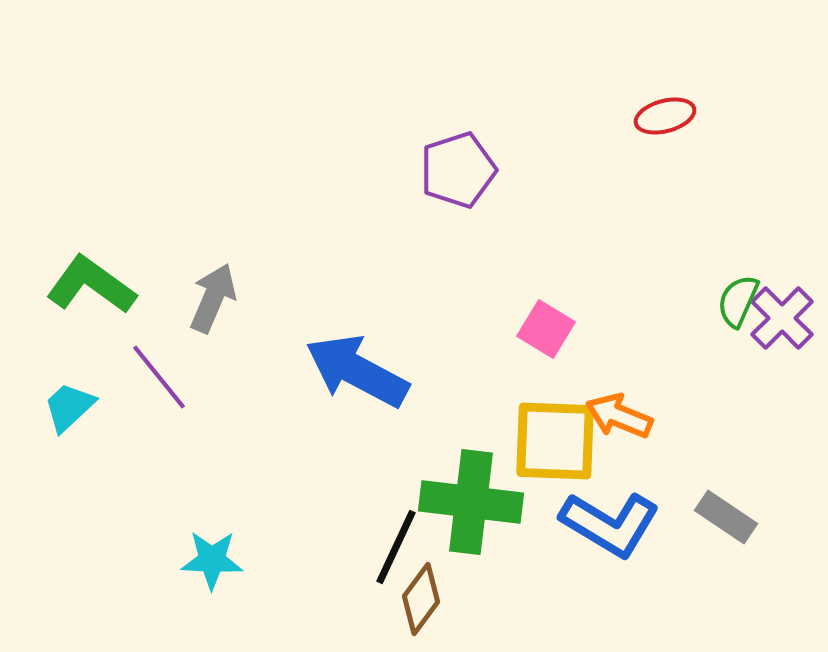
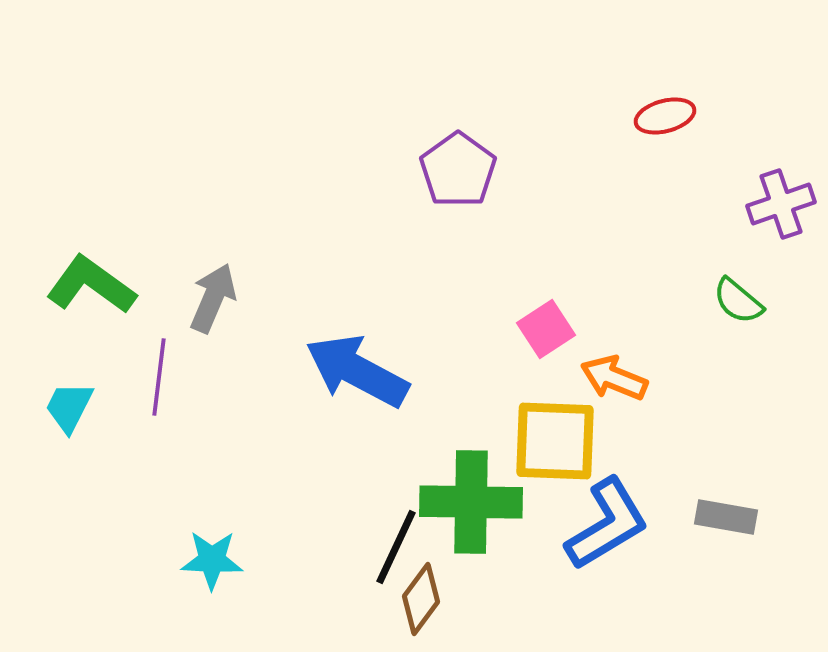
purple pentagon: rotated 18 degrees counterclockwise
green semicircle: rotated 74 degrees counterclockwise
purple cross: moved 1 px left, 114 px up; rotated 26 degrees clockwise
pink square: rotated 26 degrees clockwise
purple line: rotated 46 degrees clockwise
cyan trapezoid: rotated 20 degrees counterclockwise
orange arrow: moved 5 px left, 38 px up
green cross: rotated 6 degrees counterclockwise
gray rectangle: rotated 24 degrees counterclockwise
blue L-shape: moved 3 px left; rotated 62 degrees counterclockwise
